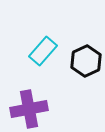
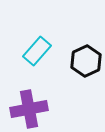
cyan rectangle: moved 6 px left
